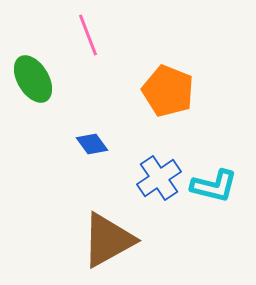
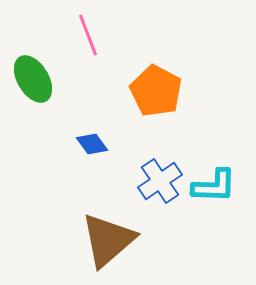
orange pentagon: moved 12 px left; rotated 6 degrees clockwise
blue cross: moved 1 px right, 3 px down
cyan L-shape: rotated 12 degrees counterclockwise
brown triangle: rotated 12 degrees counterclockwise
